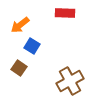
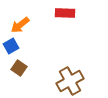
blue square: moved 21 px left; rotated 28 degrees clockwise
